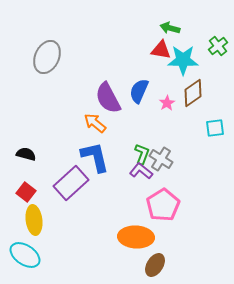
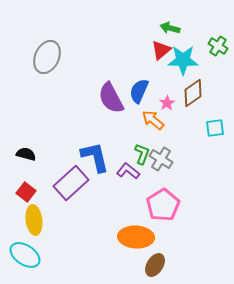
green cross: rotated 18 degrees counterclockwise
red triangle: rotated 50 degrees counterclockwise
purple semicircle: moved 3 px right
orange arrow: moved 58 px right, 3 px up
purple L-shape: moved 13 px left
